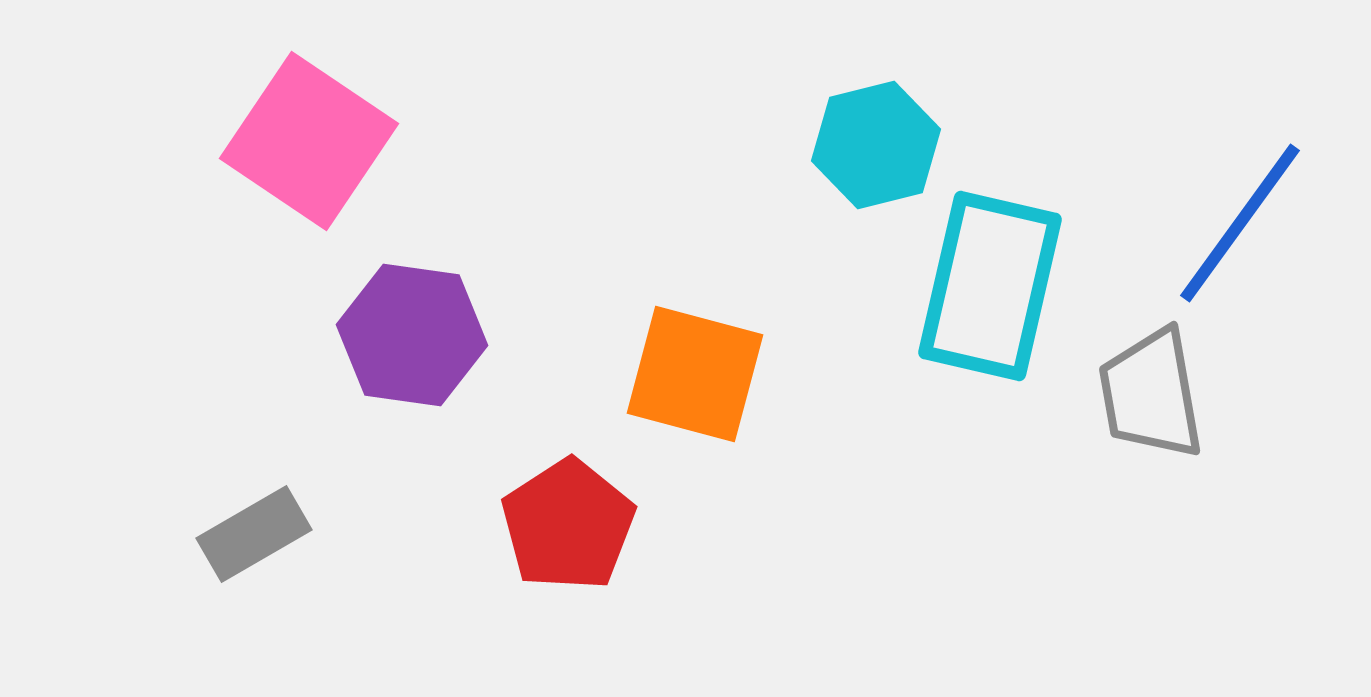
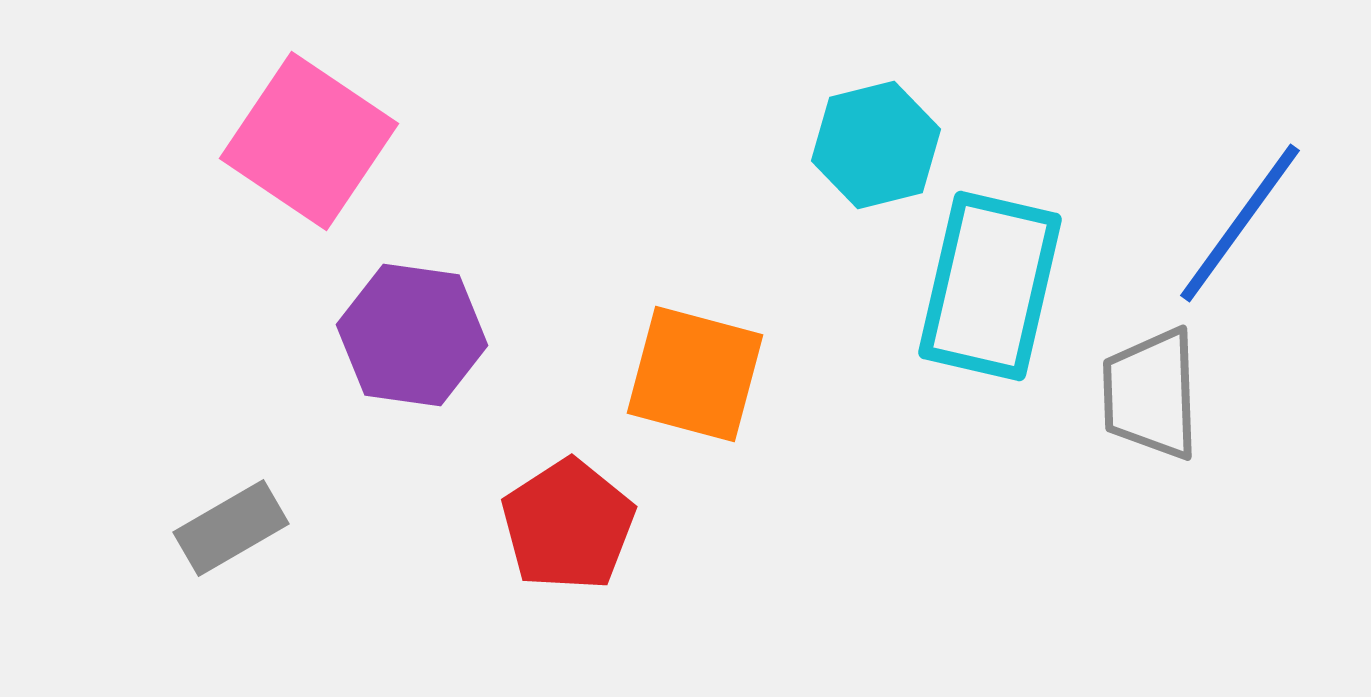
gray trapezoid: rotated 8 degrees clockwise
gray rectangle: moved 23 px left, 6 px up
